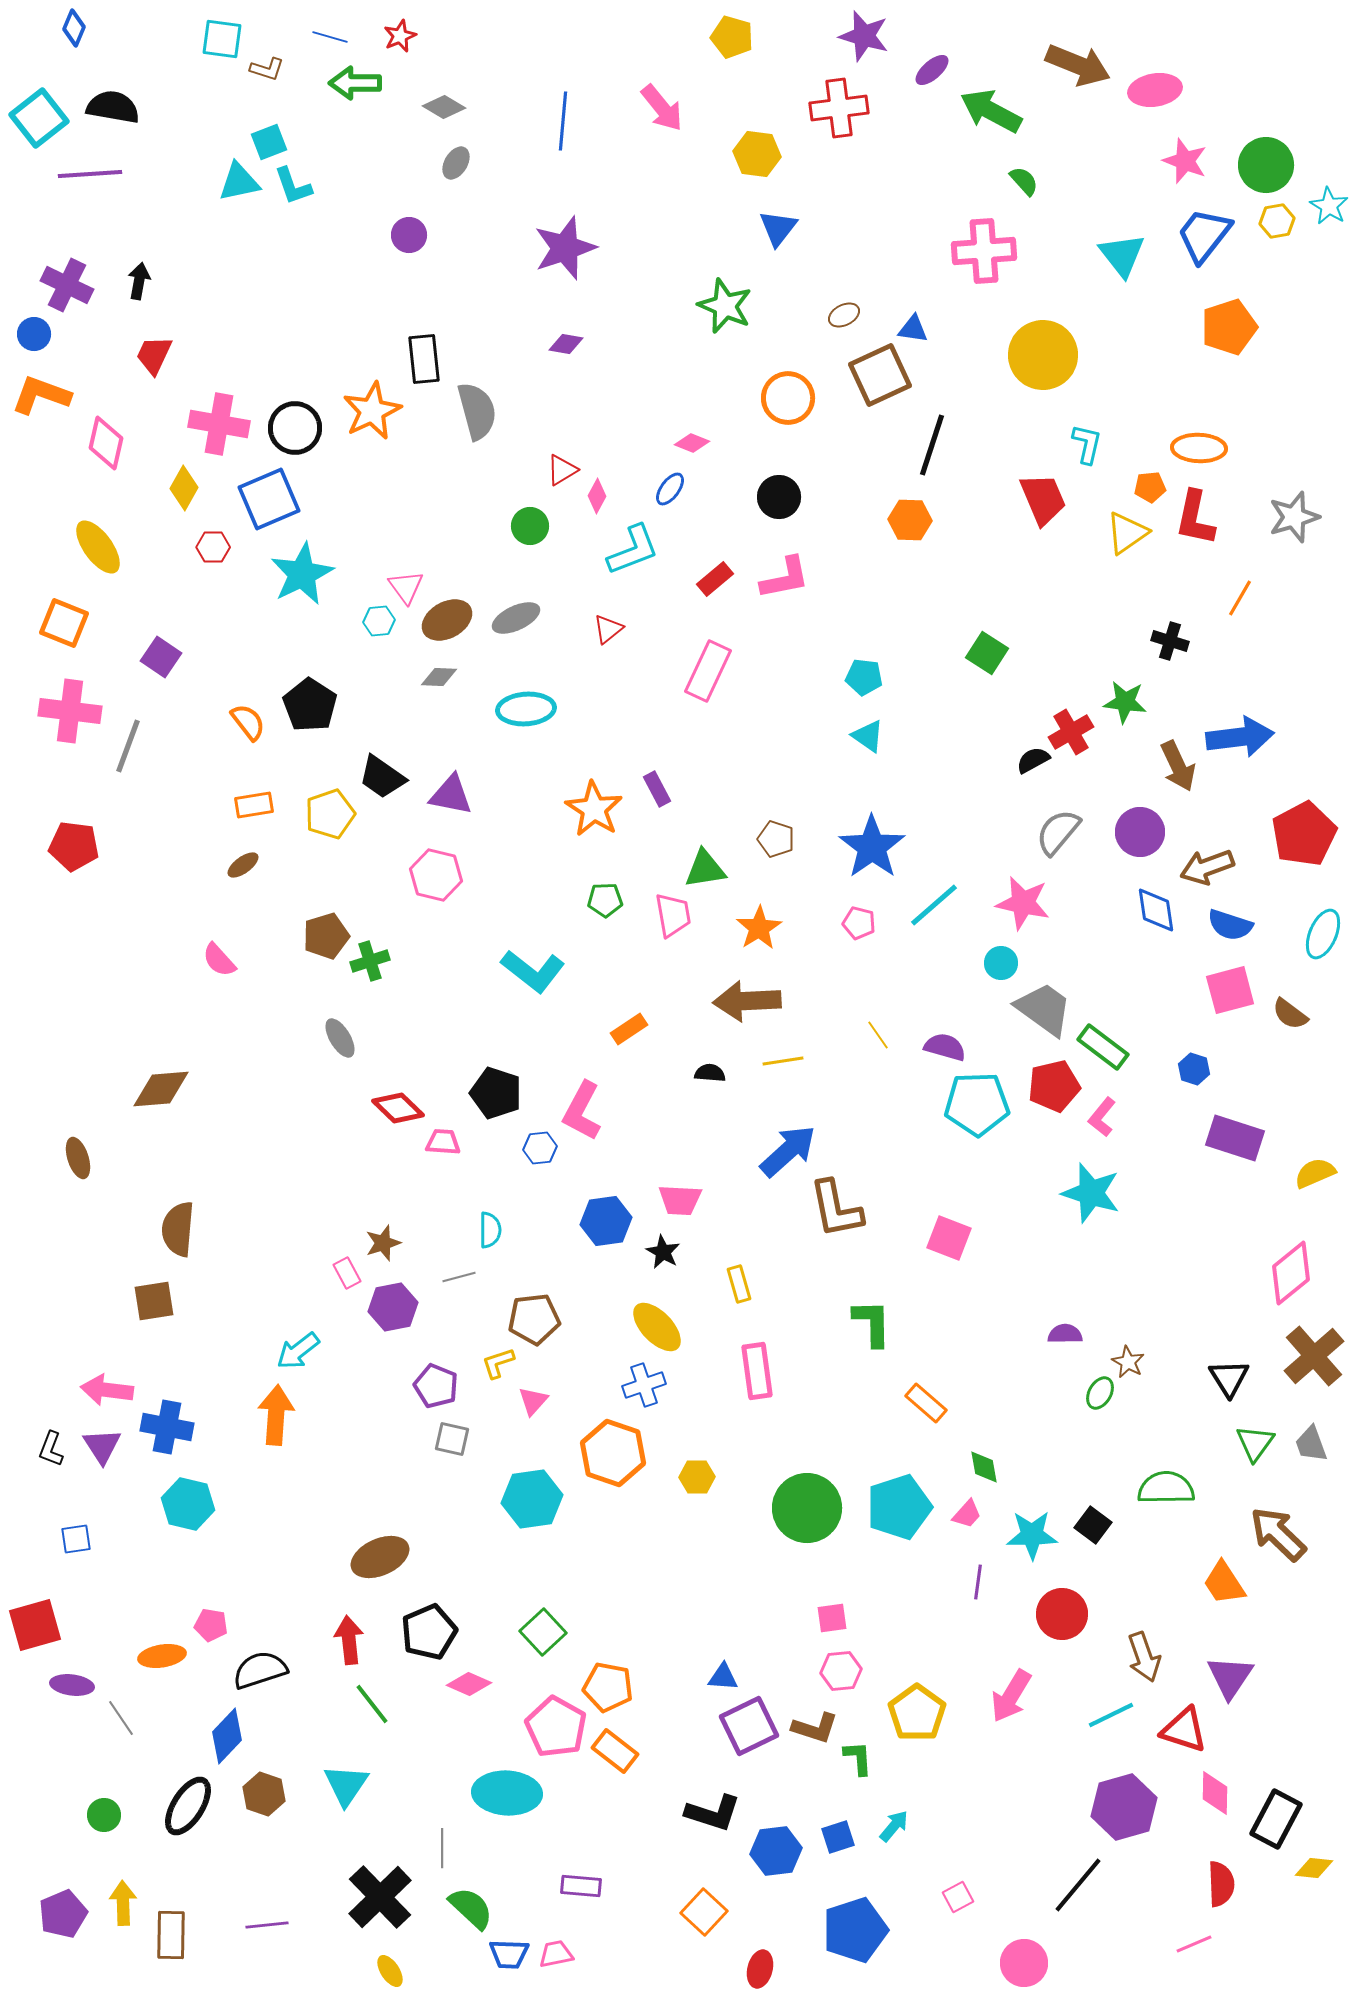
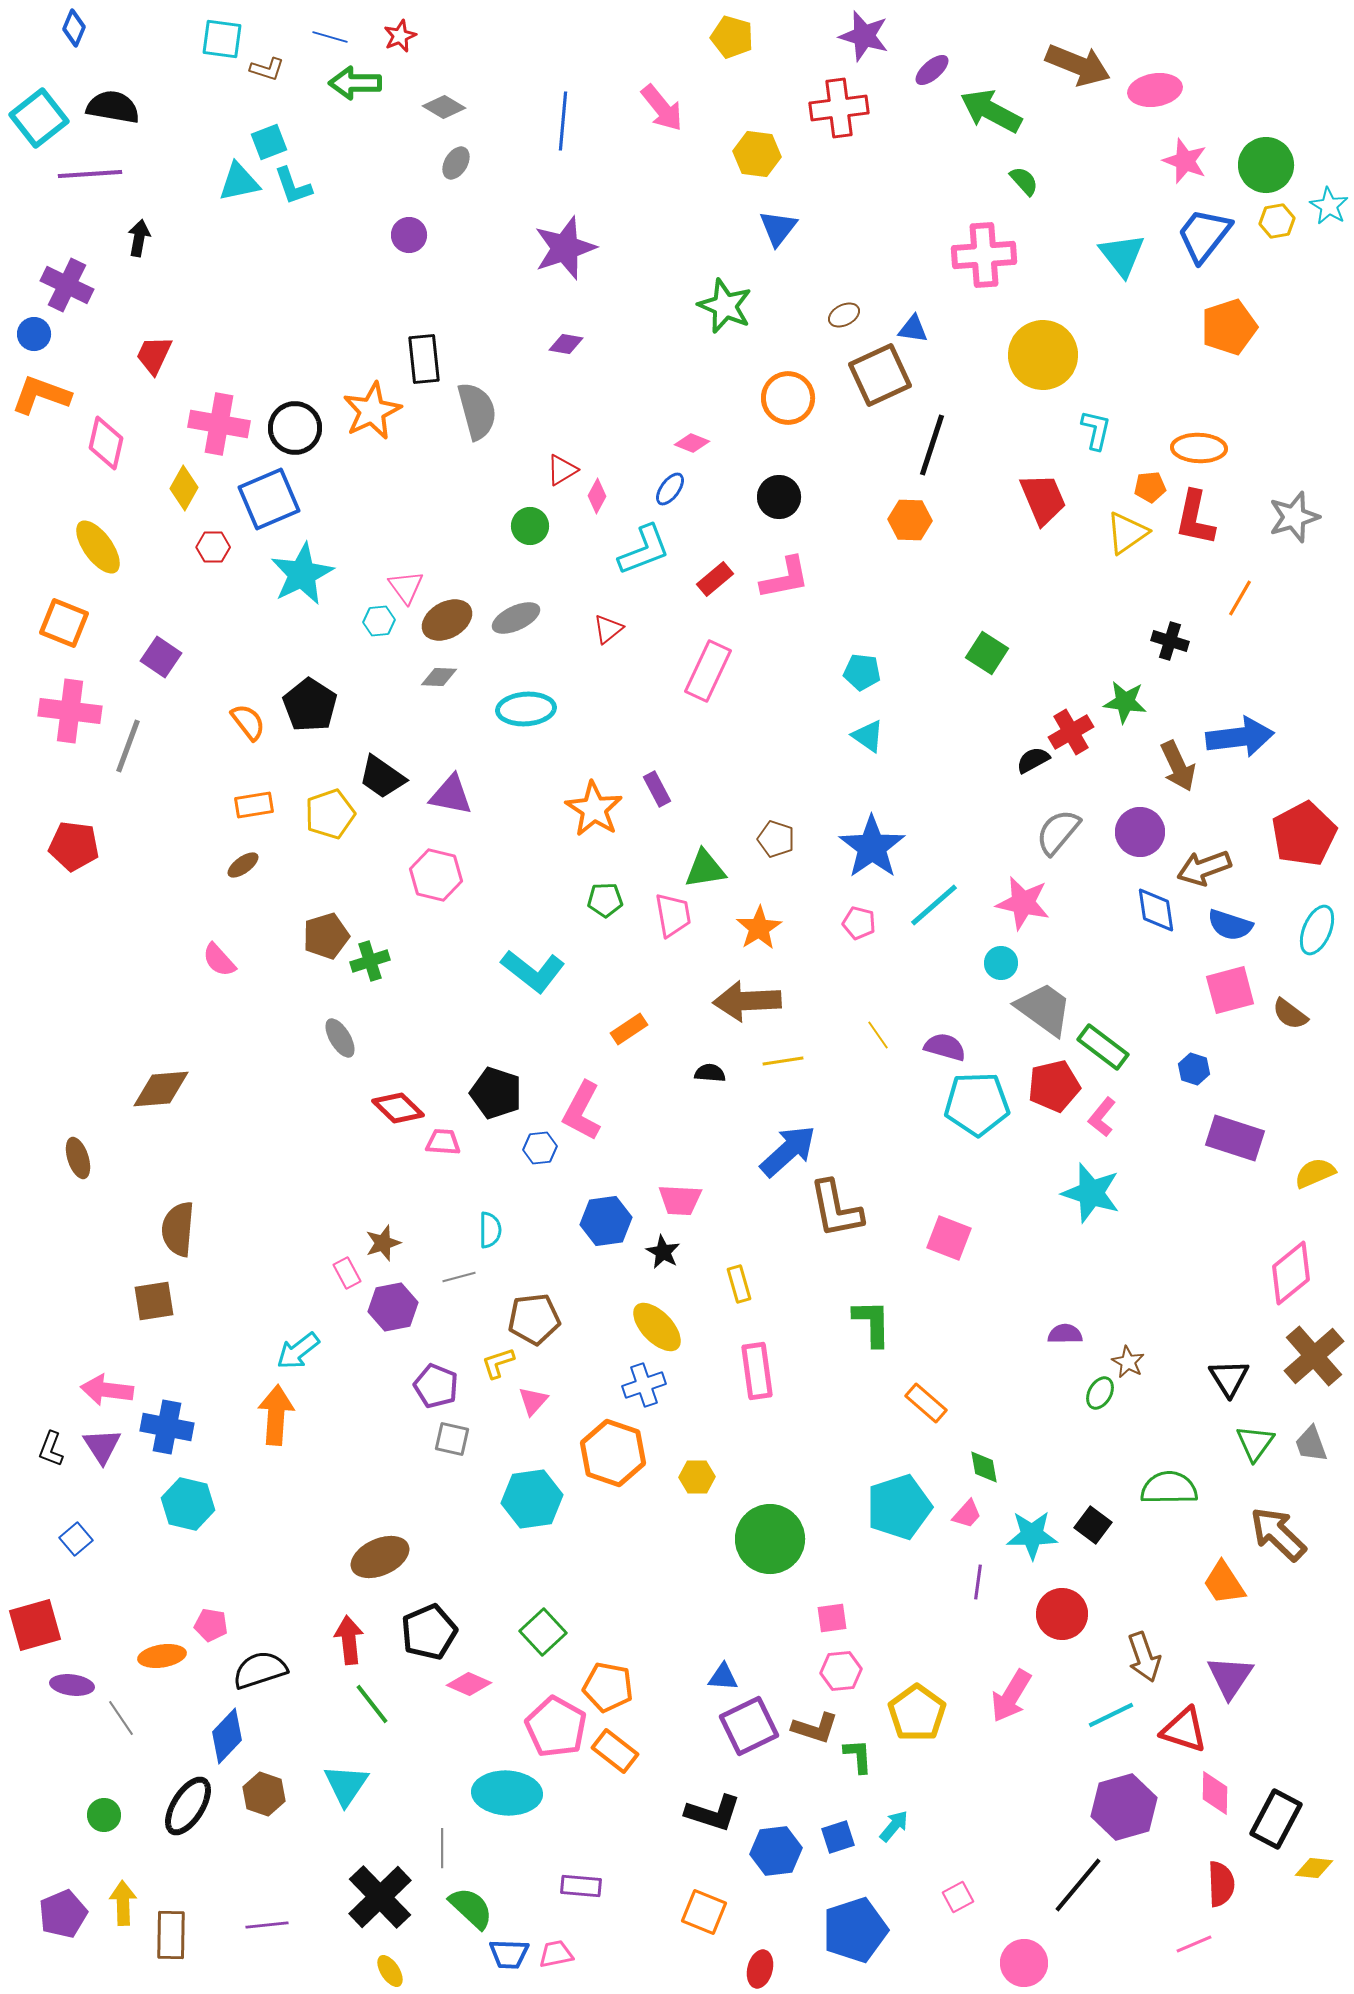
pink cross at (984, 251): moved 4 px down
black arrow at (139, 281): moved 43 px up
cyan L-shape at (1087, 444): moved 9 px right, 14 px up
cyan L-shape at (633, 550): moved 11 px right
cyan pentagon at (864, 677): moved 2 px left, 5 px up
brown arrow at (1207, 867): moved 3 px left, 1 px down
cyan ellipse at (1323, 934): moved 6 px left, 4 px up
green semicircle at (1166, 1488): moved 3 px right
green circle at (807, 1508): moved 37 px left, 31 px down
blue square at (76, 1539): rotated 32 degrees counterclockwise
green L-shape at (858, 1758): moved 2 px up
orange square at (704, 1912): rotated 21 degrees counterclockwise
